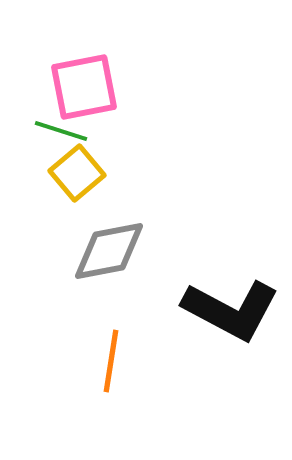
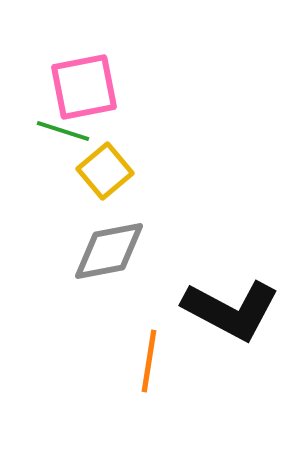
green line: moved 2 px right
yellow square: moved 28 px right, 2 px up
orange line: moved 38 px right
